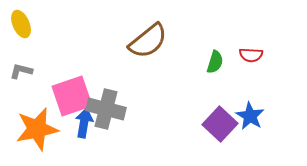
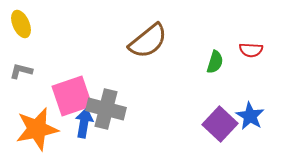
red semicircle: moved 5 px up
